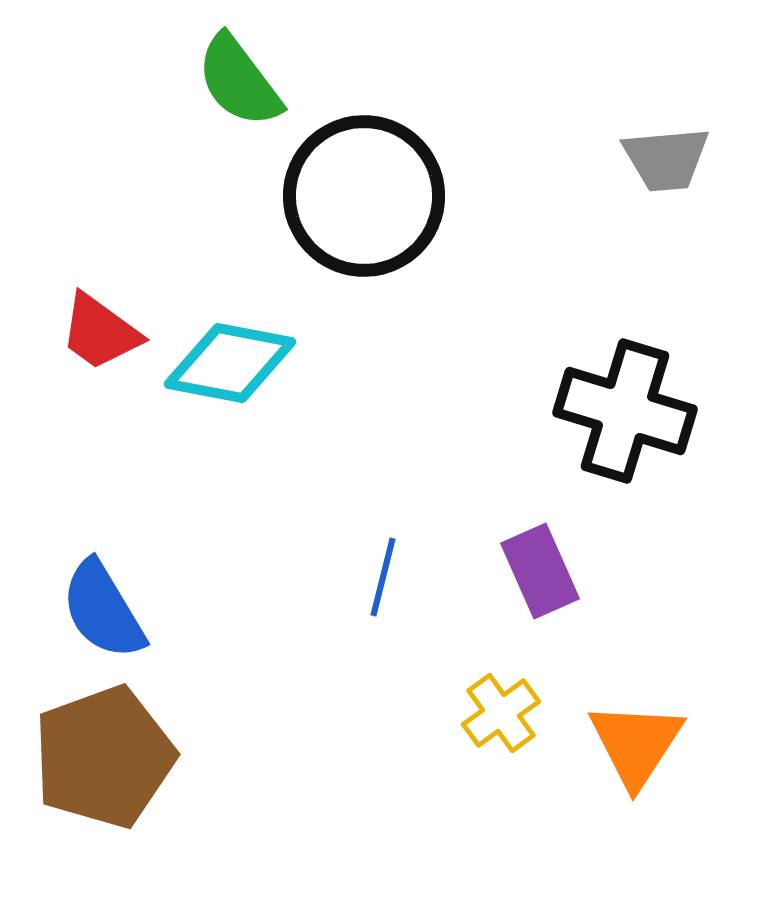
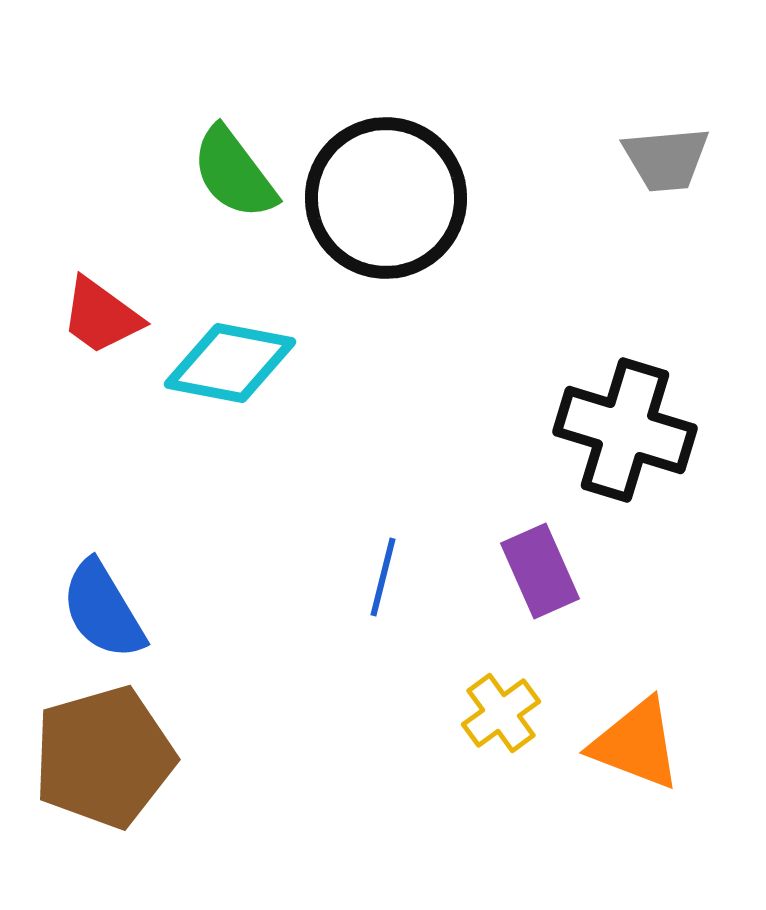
green semicircle: moved 5 px left, 92 px down
black circle: moved 22 px right, 2 px down
red trapezoid: moved 1 px right, 16 px up
black cross: moved 19 px down
orange triangle: rotated 42 degrees counterclockwise
brown pentagon: rotated 4 degrees clockwise
